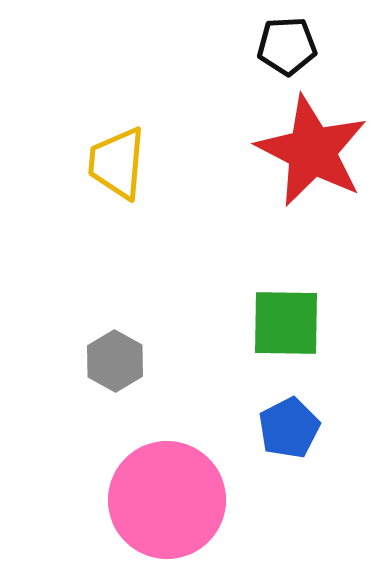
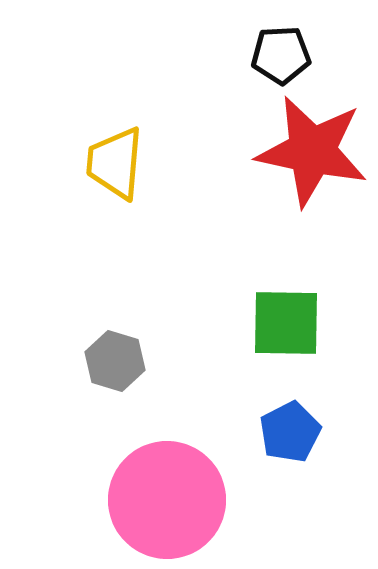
black pentagon: moved 6 px left, 9 px down
red star: rotated 15 degrees counterclockwise
yellow trapezoid: moved 2 px left
gray hexagon: rotated 12 degrees counterclockwise
blue pentagon: moved 1 px right, 4 px down
